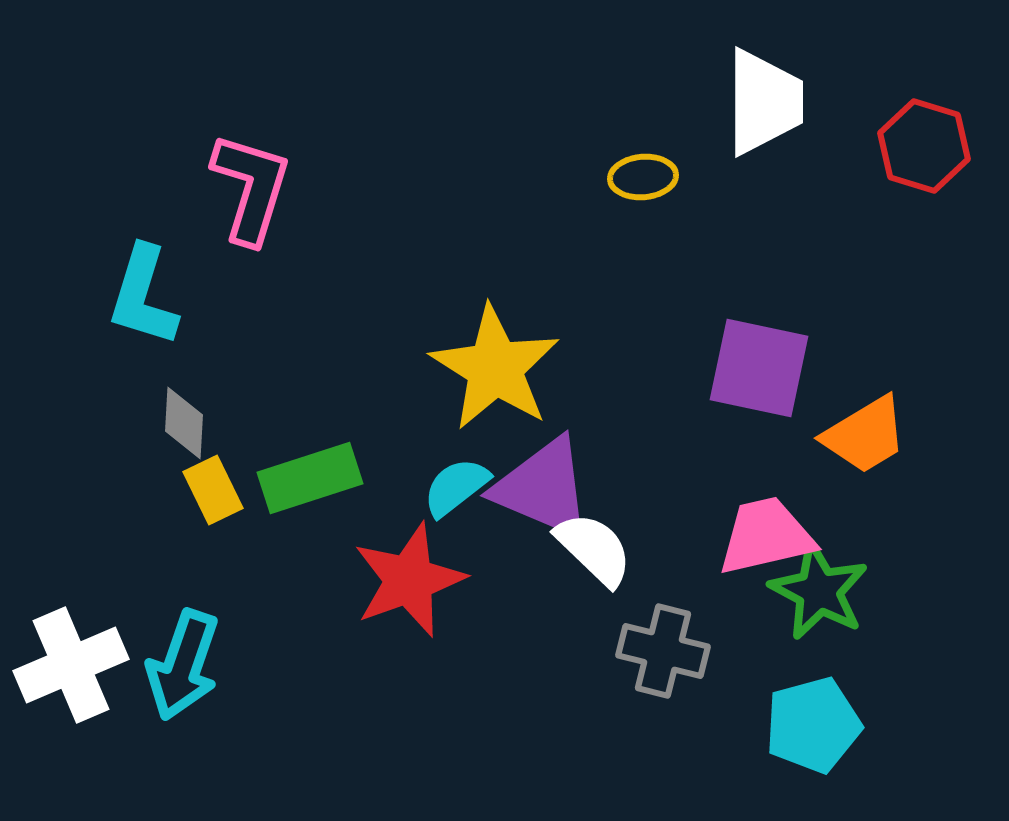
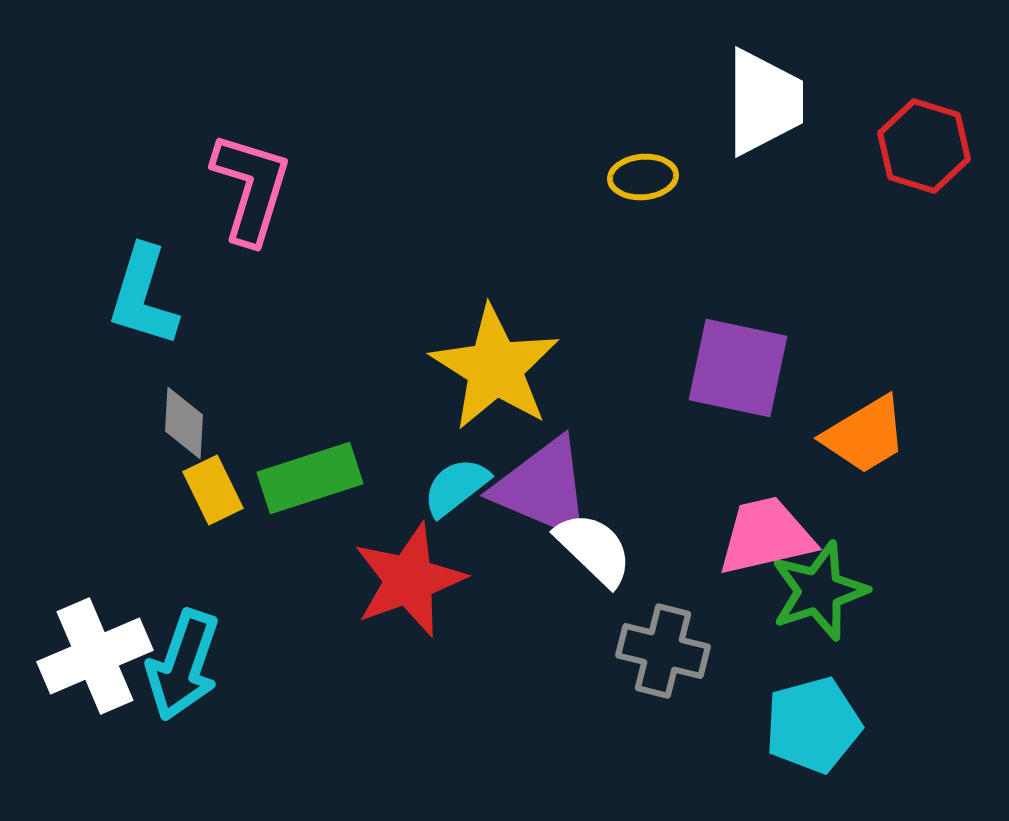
purple square: moved 21 px left
green star: rotated 26 degrees clockwise
white cross: moved 24 px right, 9 px up
